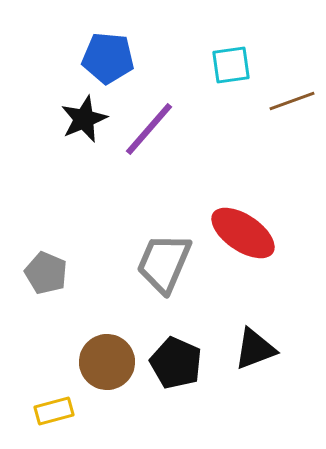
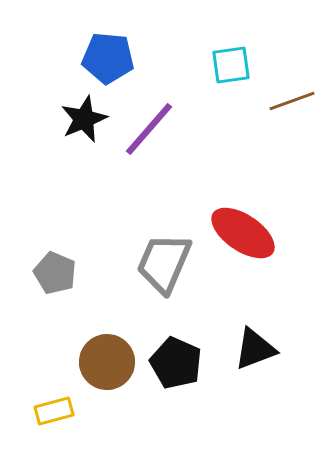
gray pentagon: moved 9 px right
